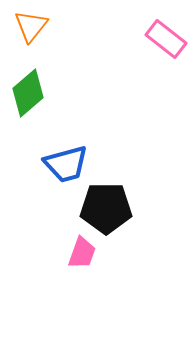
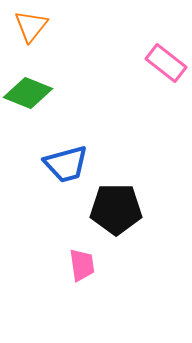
pink rectangle: moved 24 px down
green diamond: rotated 63 degrees clockwise
black pentagon: moved 10 px right, 1 px down
pink trapezoid: moved 12 px down; rotated 28 degrees counterclockwise
